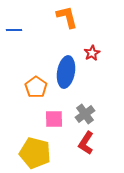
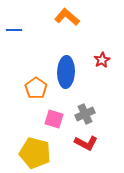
orange L-shape: rotated 35 degrees counterclockwise
red star: moved 10 px right, 7 px down
blue ellipse: rotated 8 degrees counterclockwise
orange pentagon: moved 1 px down
gray cross: rotated 12 degrees clockwise
pink square: rotated 18 degrees clockwise
red L-shape: rotated 95 degrees counterclockwise
